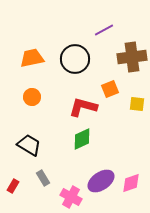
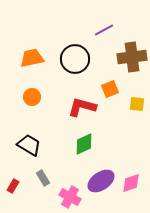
red L-shape: moved 1 px left
green diamond: moved 2 px right, 5 px down
pink cross: moved 1 px left
